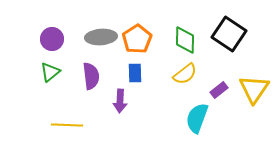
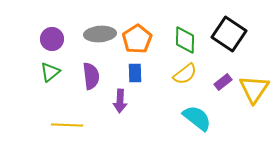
gray ellipse: moved 1 px left, 3 px up
purple rectangle: moved 4 px right, 8 px up
cyan semicircle: rotated 108 degrees clockwise
